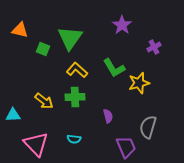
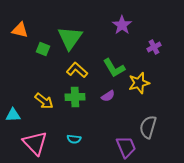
purple semicircle: moved 20 px up; rotated 72 degrees clockwise
pink triangle: moved 1 px left, 1 px up
